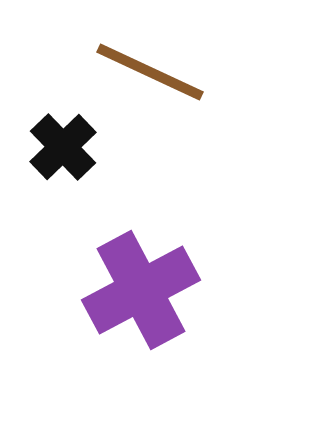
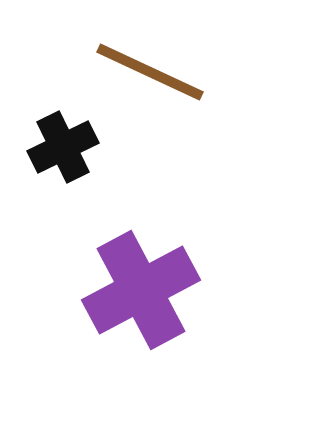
black cross: rotated 18 degrees clockwise
